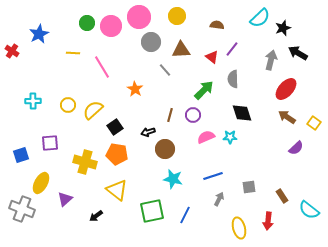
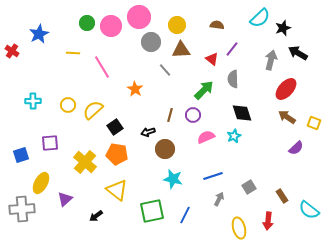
yellow circle at (177, 16): moved 9 px down
red triangle at (212, 57): moved 2 px down
yellow square at (314, 123): rotated 16 degrees counterclockwise
cyan star at (230, 137): moved 4 px right, 1 px up; rotated 24 degrees counterclockwise
yellow cross at (85, 162): rotated 25 degrees clockwise
gray square at (249, 187): rotated 24 degrees counterclockwise
gray cross at (22, 209): rotated 25 degrees counterclockwise
